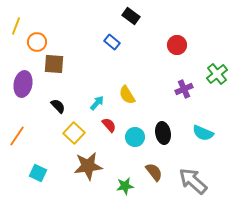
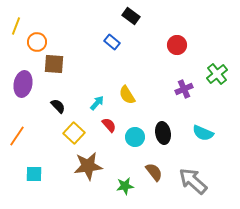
cyan square: moved 4 px left, 1 px down; rotated 24 degrees counterclockwise
